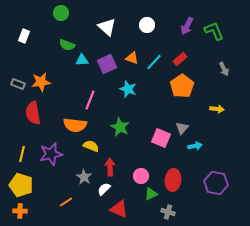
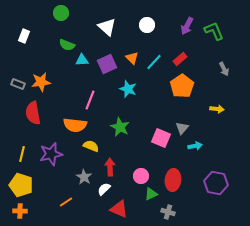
orange triangle: rotated 24 degrees clockwise
